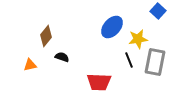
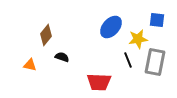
blue square: moved 1 px left, 9 px down; rotated 35 degrees counterclockwise
blue ellipse: moved 1 px left
brown diamond: moved 1 px up
black line: moved 1 px left
orange triangle: rotated 24 degrees clockwise
